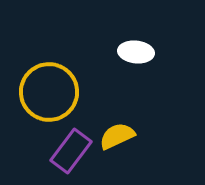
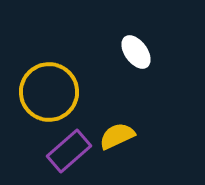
white ellipse: rotated 48 degrees clockwise
purple rectangle: moved 2 px left; rotated 12 degrees clockwise
